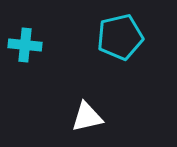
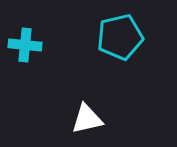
white triangle: moved 2 px down
